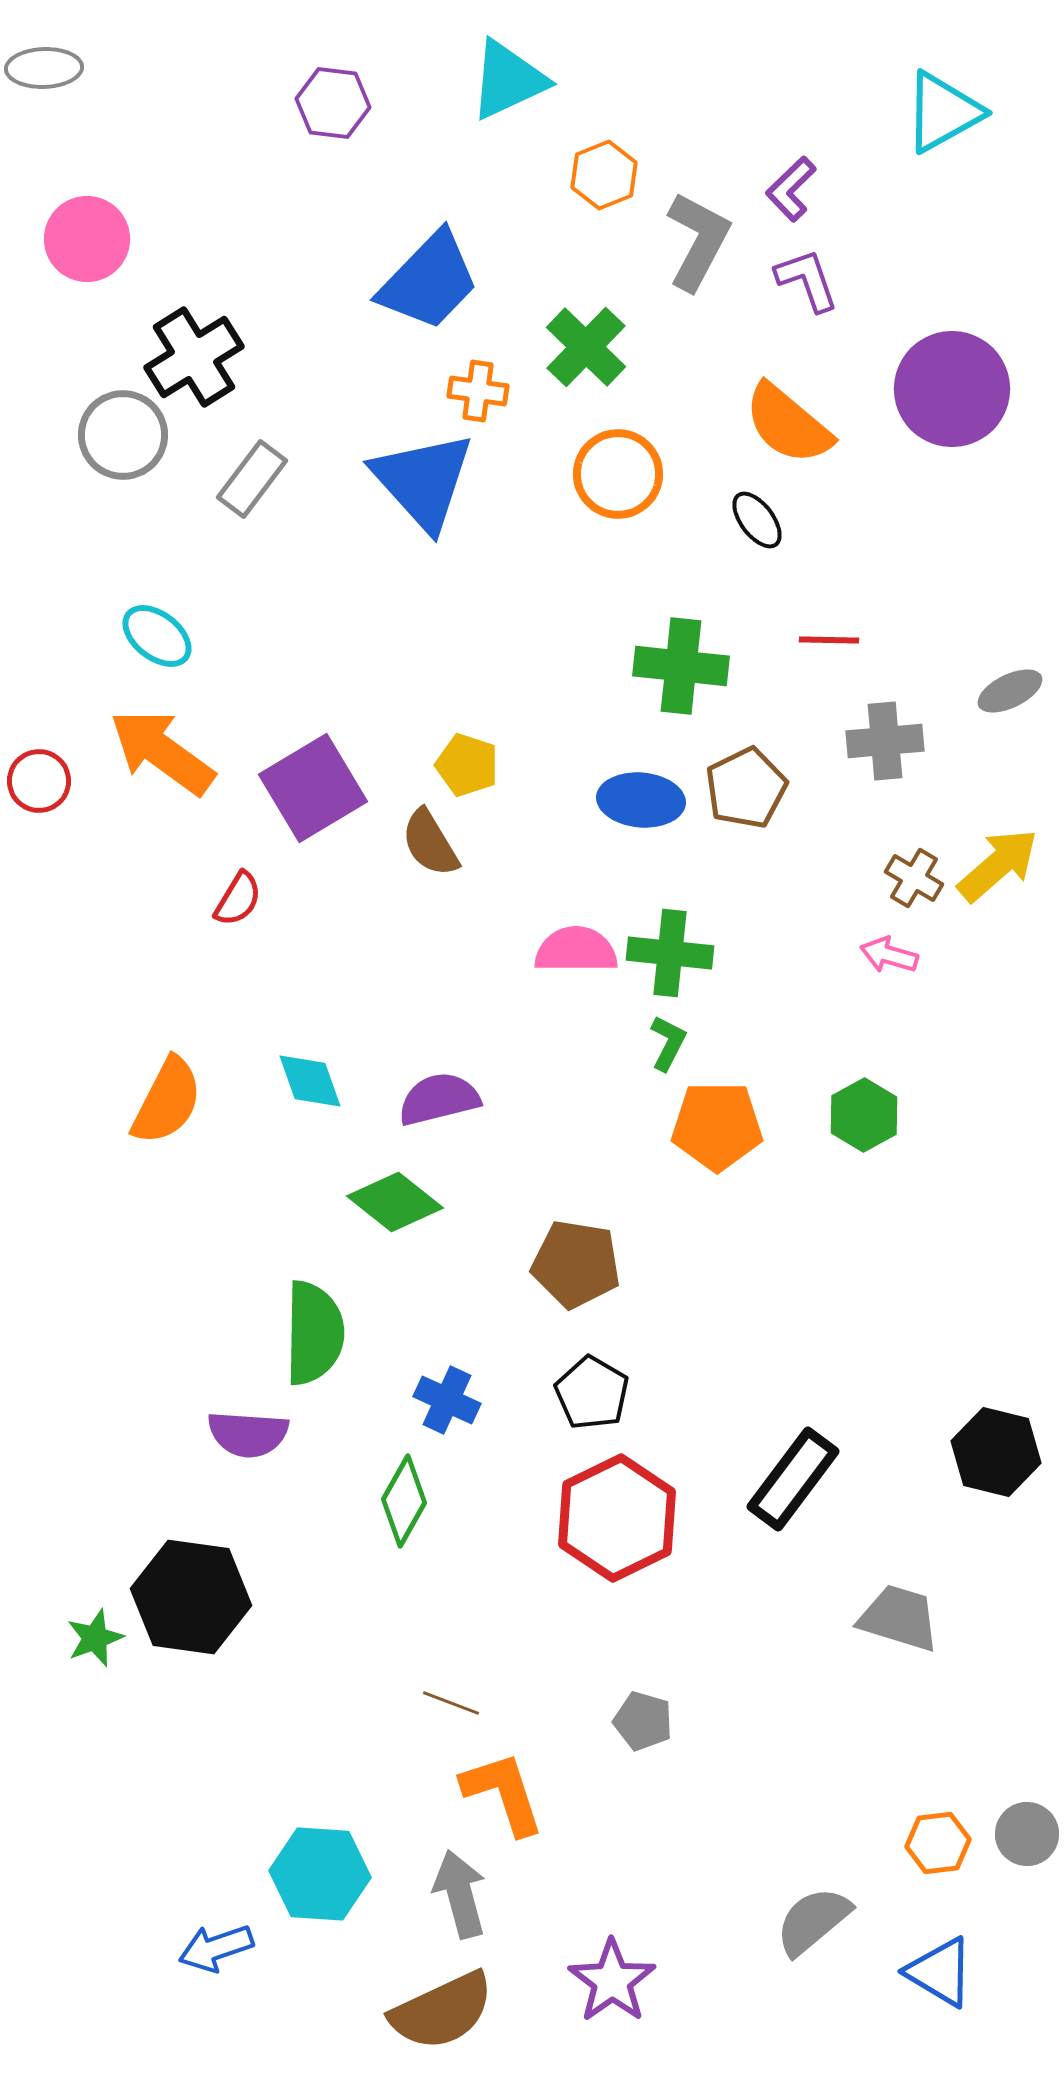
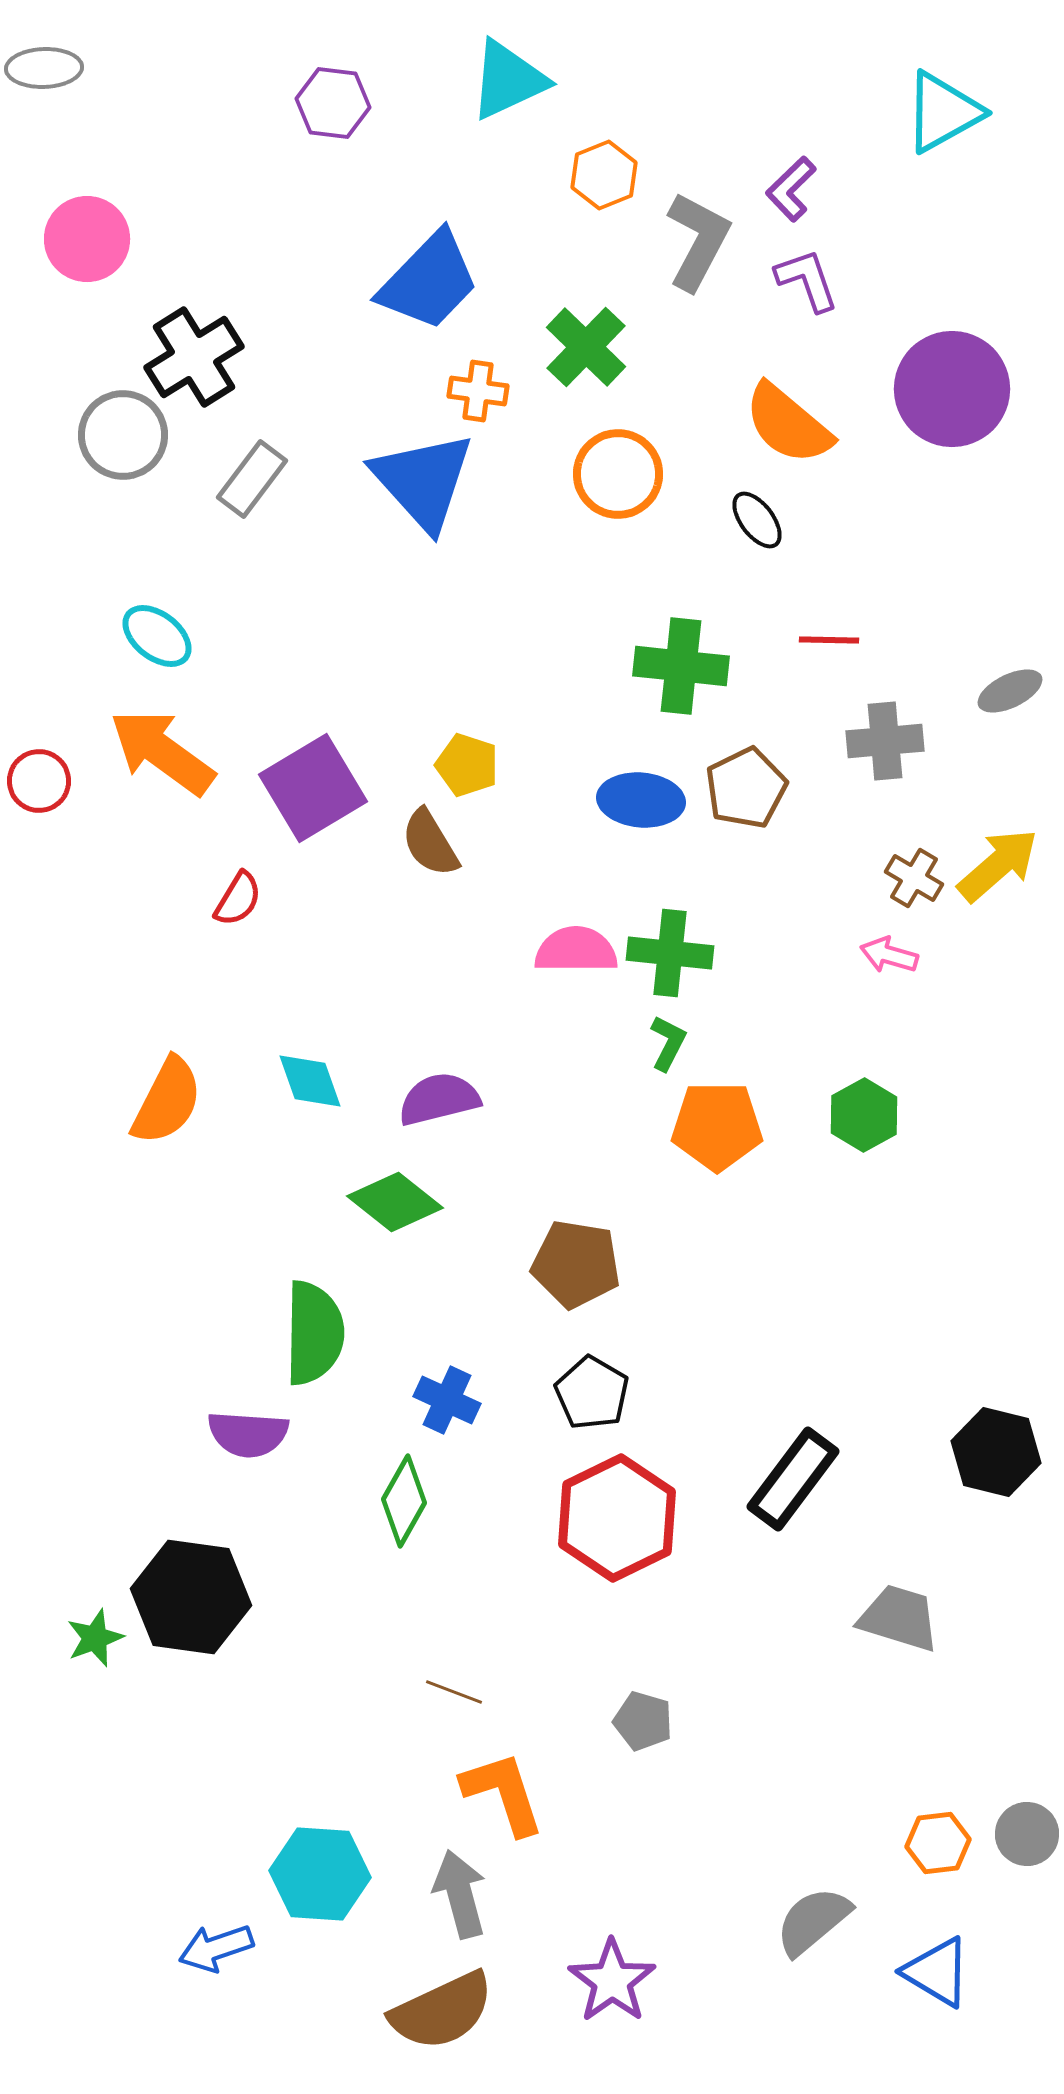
brown line at (451, 1703): moved 3 px right, 11 px up
blue triangle at (940, 1972): moved 3 px left
